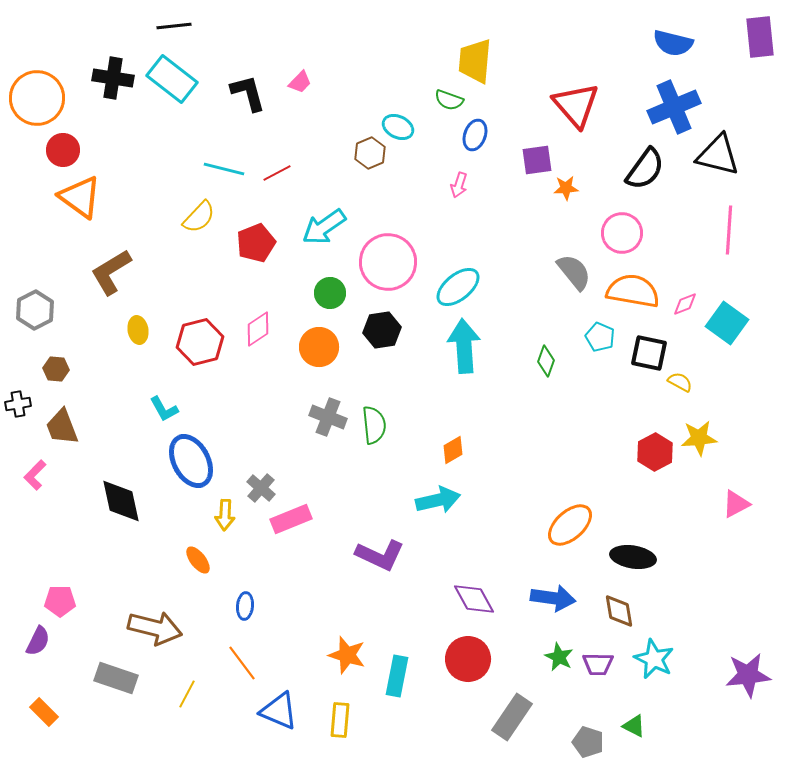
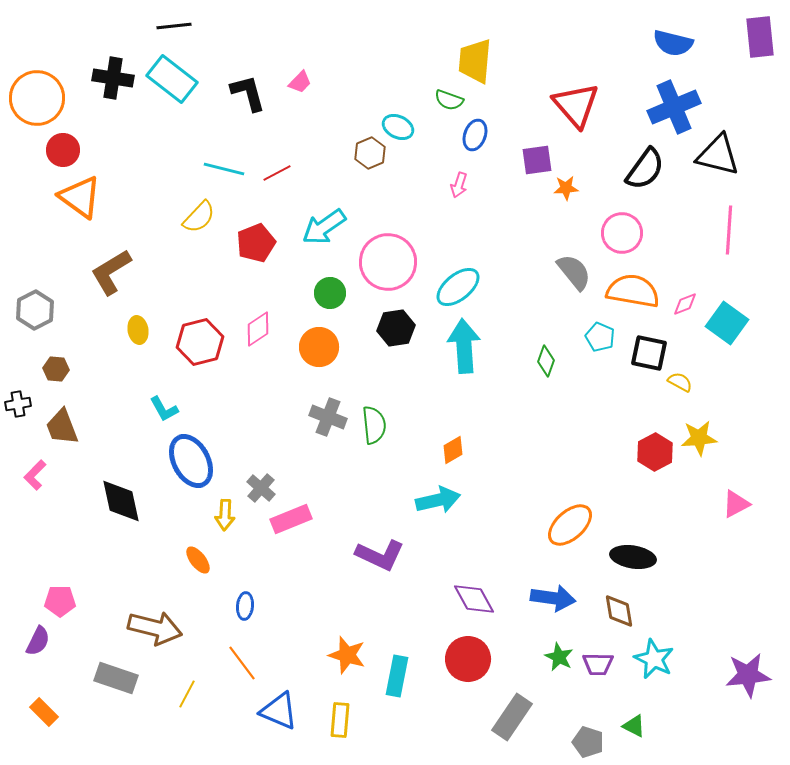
black hexagon at (382, 330): moved 14 px right, 2 px up
